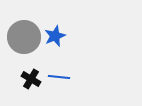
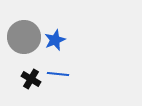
blue star: moved 4 px down
blue line: moved 1 px left, 3 px up
